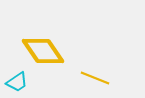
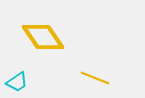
yellow diamond: moved 14 px up
